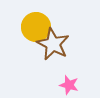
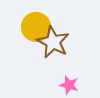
brown star: moved 2 px up
